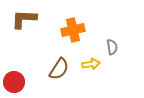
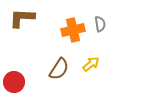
brown L-shape: moved 2 px left, 1 px up
gray semicircle: moved 12 px left, 23 px up
yellow arrow: rotated 30 degrees counterclockwise
